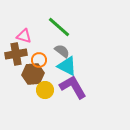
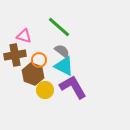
brown cross: moved 1 px left, 1 px down
cyan triangle: moved 3 px left
brown hexagon: rotated 25 degrees clockwise
